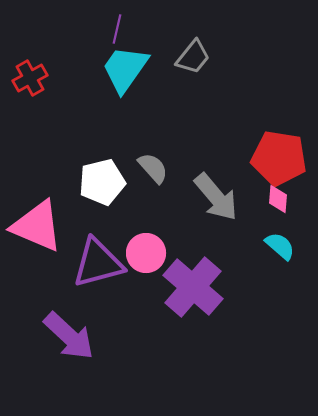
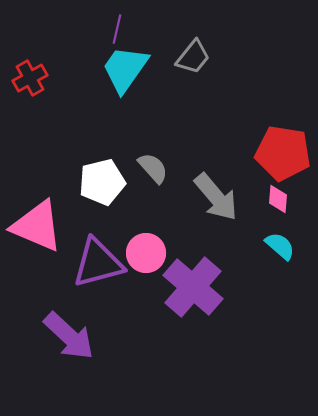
red pentagon: moved 4 px right, 5 px up
